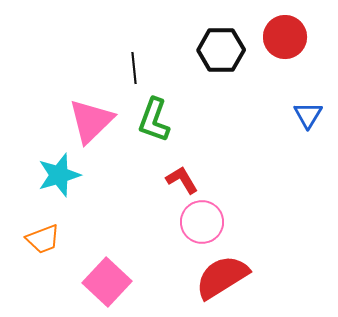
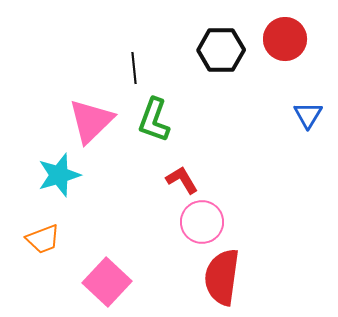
red circle: moved 2 px down
red semicircle: rotated 50 degrees counterclockwise
